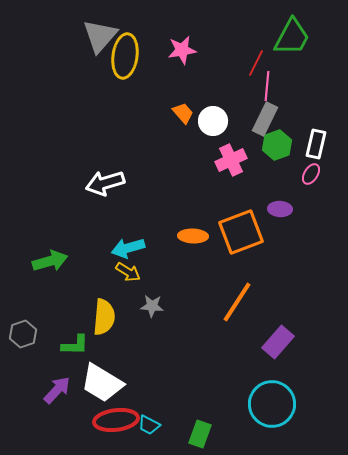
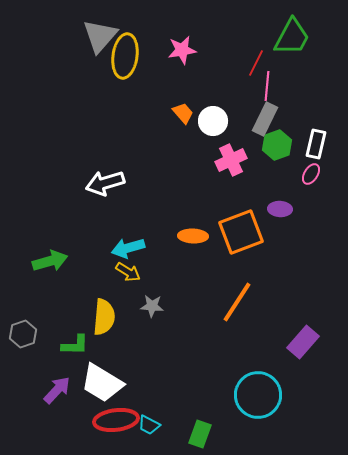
purple rectangle: moved 25 px right
cyan circle: moved 14 px left, 9 px up
